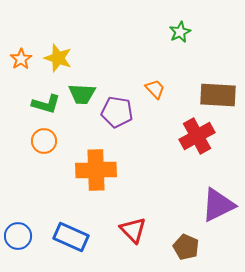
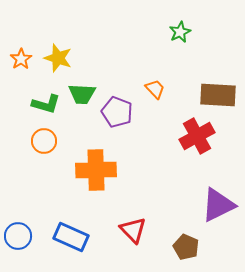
purple pentagon: rotated 12 degrees clockwise
